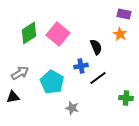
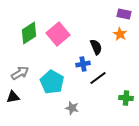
pink square: rotated 10 degrees clockwise
blue cross: moved 2 px right, 2 px up
